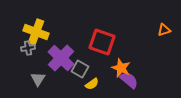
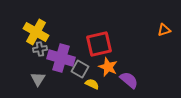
yellow cross: rotated 10 degrees clockwise
red square: moved 3 px left, 2 px down; rotated 32 degrees counterclockwise
gray cross: moved 12 px right, 1 px down
purple cross: rotated 28 degrees counterclockwise
orange star: moved 13 px left, 1 px up
yellow semicircle: rotated 120 degrees counterclockwise
